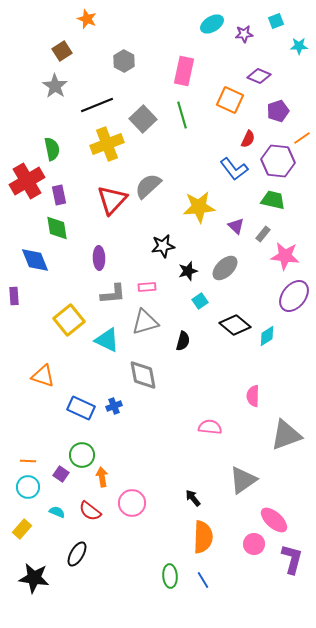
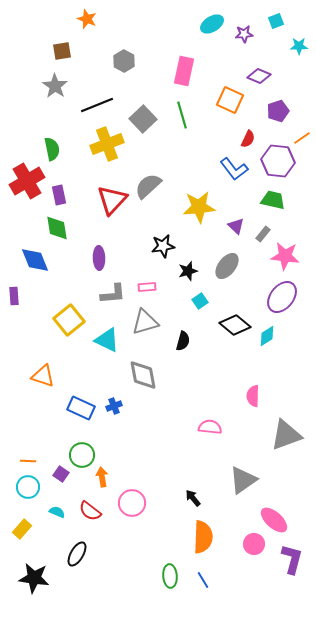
brown square at (62, 51): rotated 24 degrees clockwise
gray ellipse at (225, 268): moved 2 px right, 2 px up; rotated 8 degrees counterclockwise
purple ellipse at (294, 296): moved 12 px left, 1 px down
